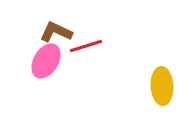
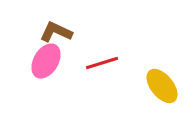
red line: moved 16 px right, 17 px down
yellow ellipse: rotated 36 degrees counterclockwise
